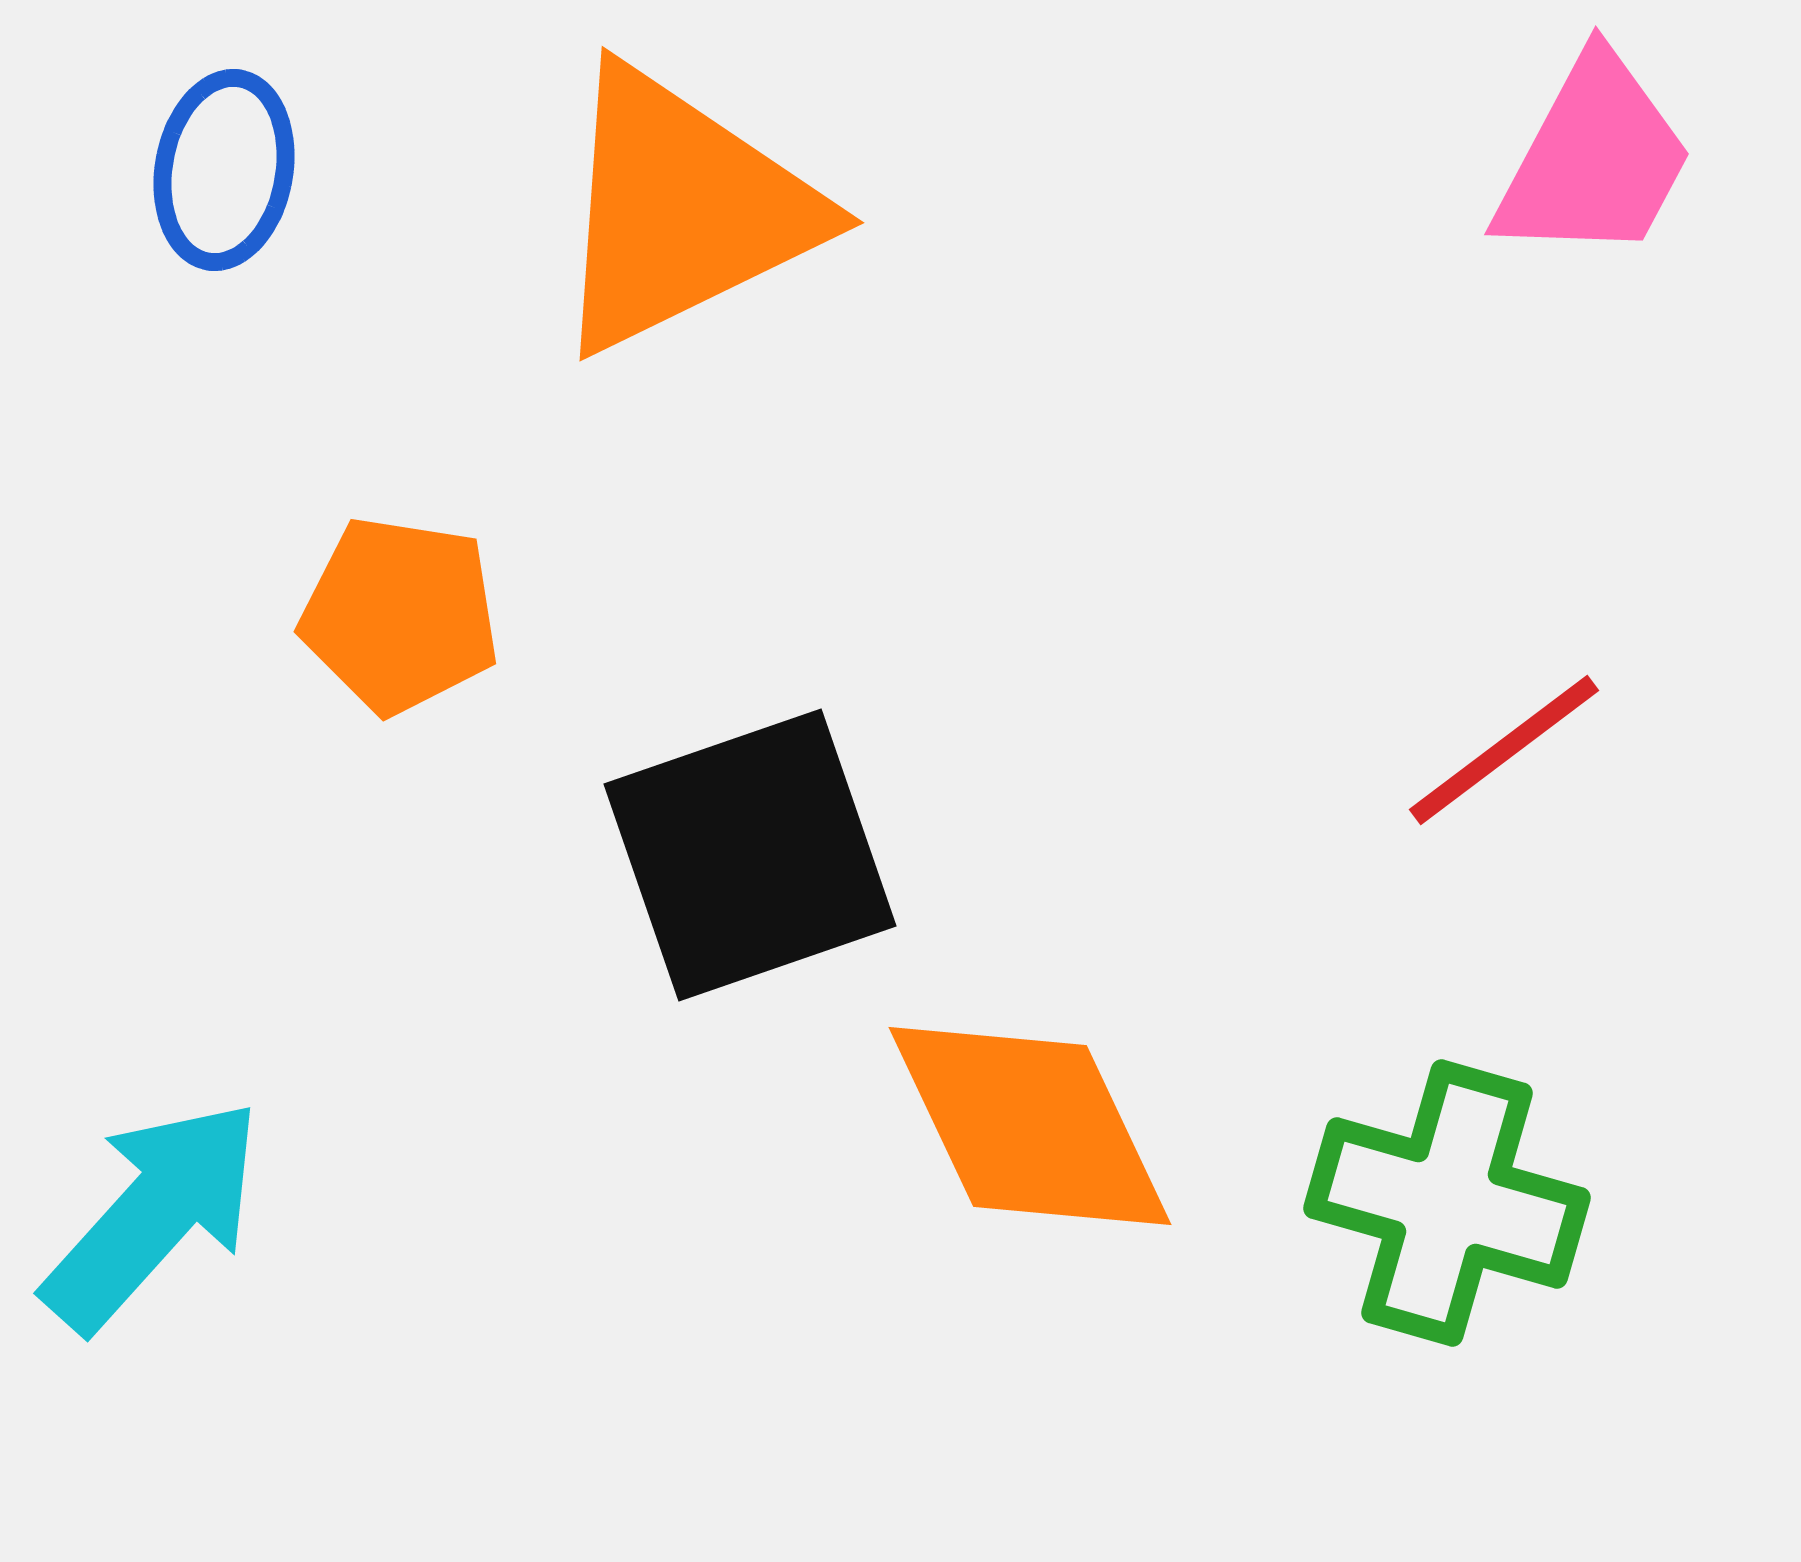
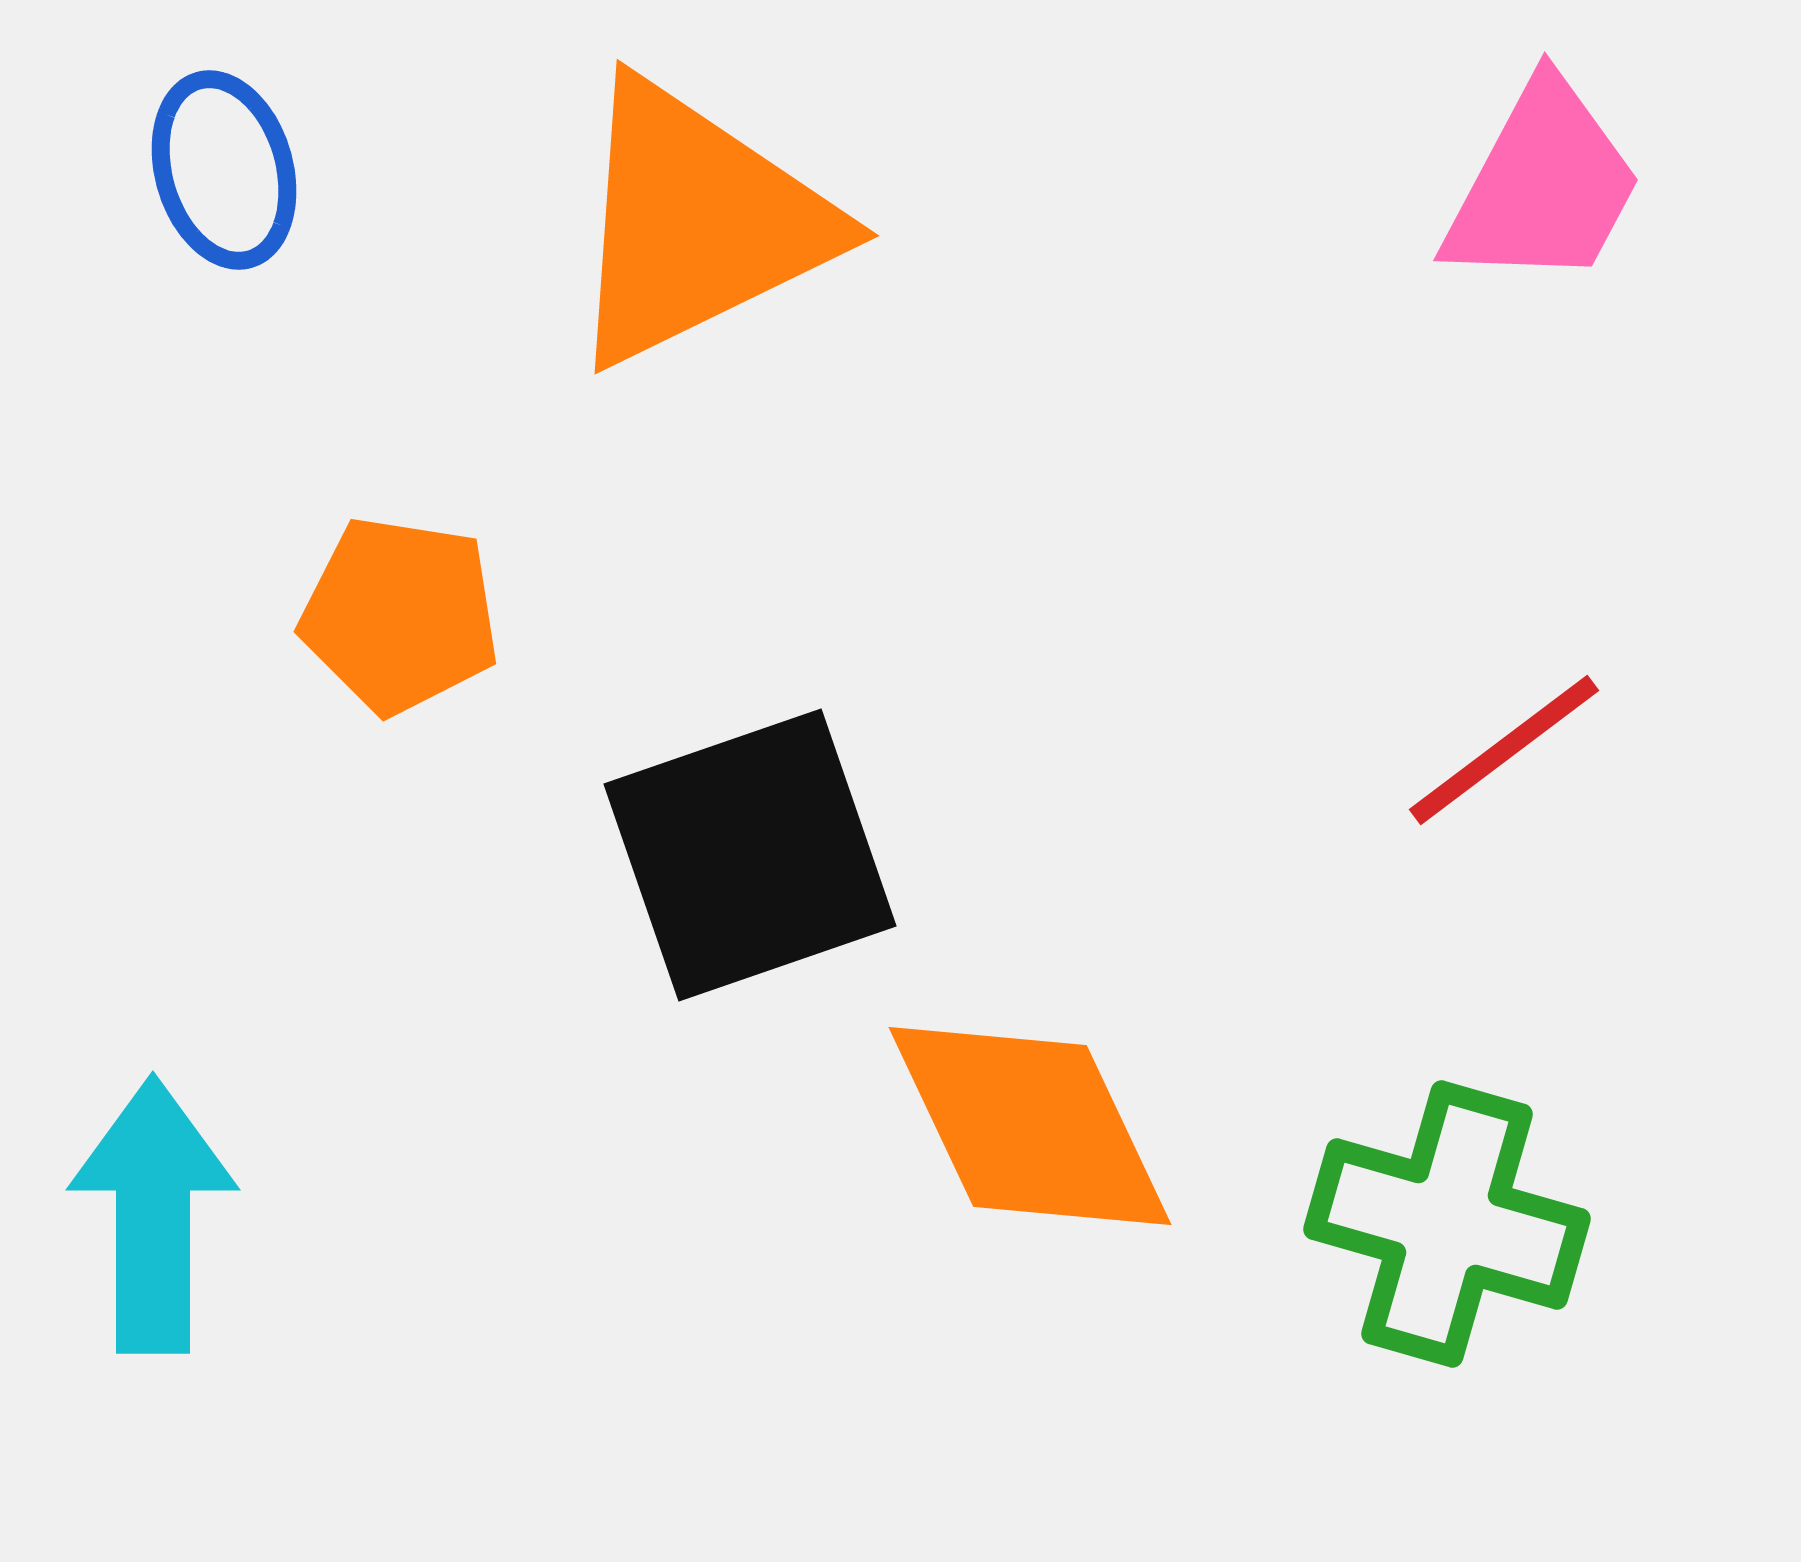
pink trapezoid: moved 51 px left, 26 px down
blue ellipse: rotated 26 degrees counterclockwise
orange triangle: moved 15 px right, 13 px down
green cross: moved 21 px down
cyan arrow: rotated 42 degrees counterclockwise
